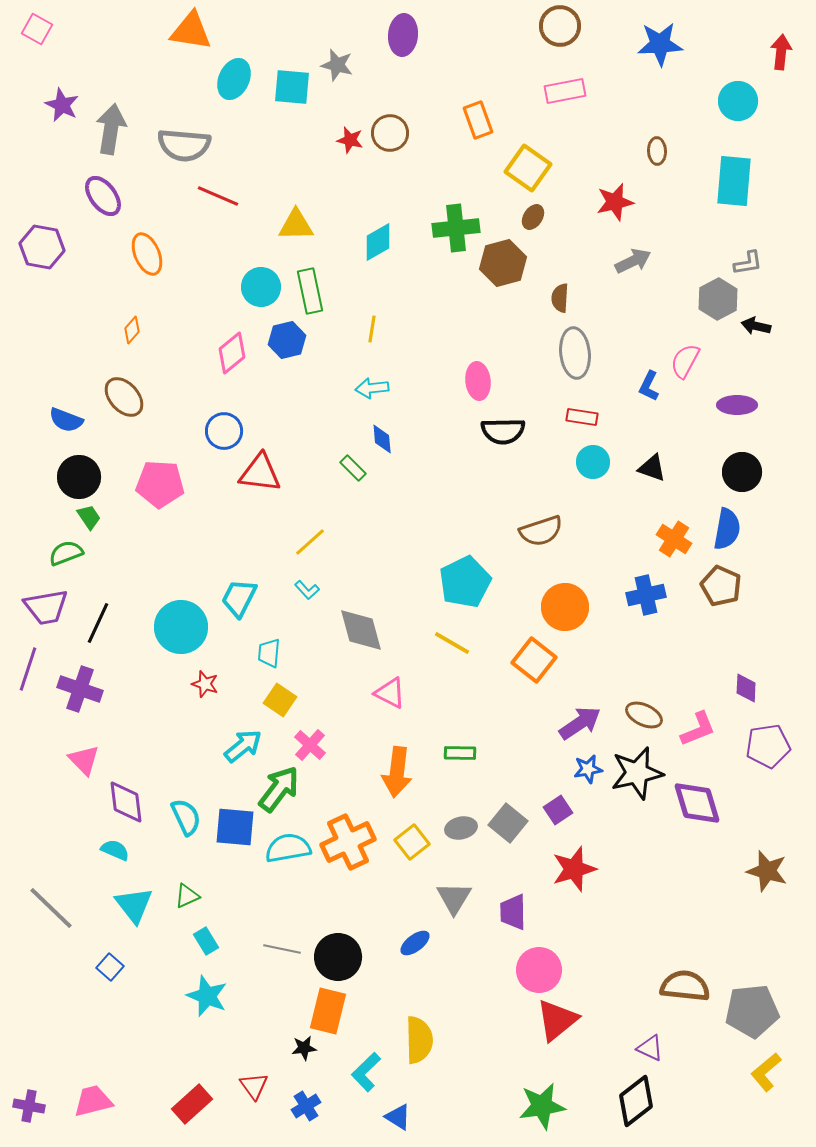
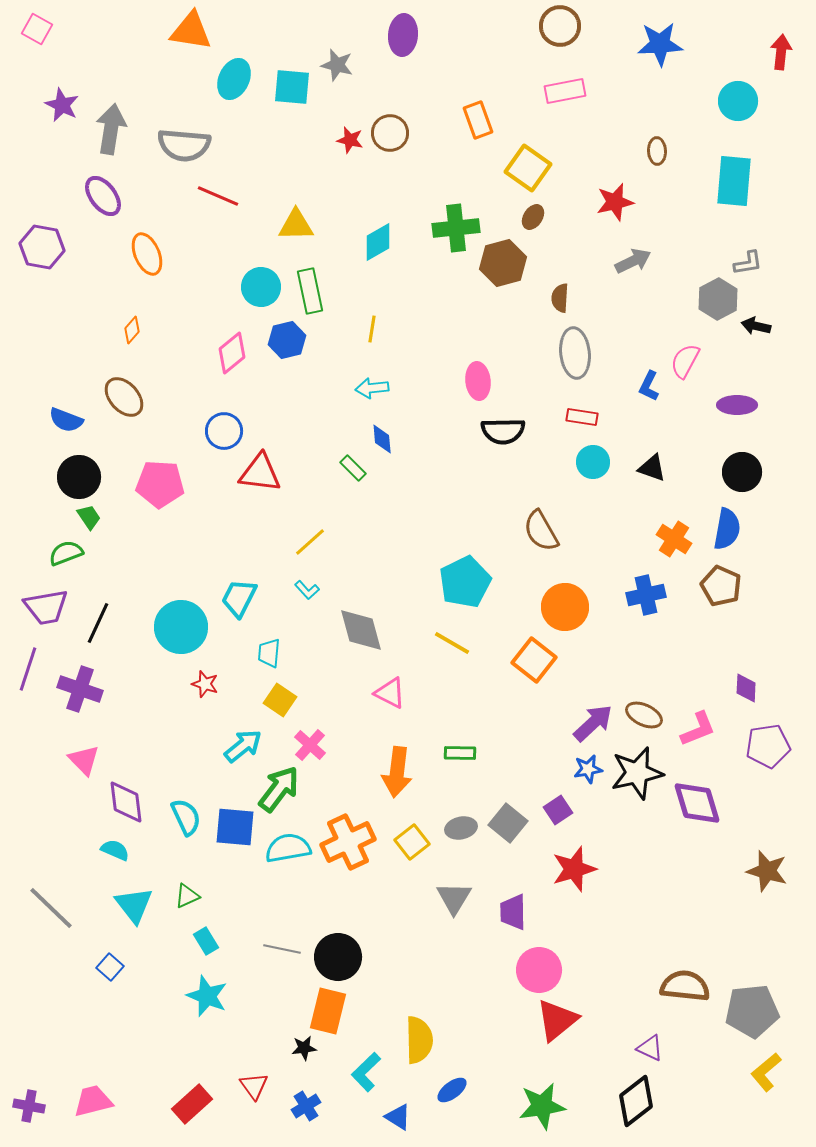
brown semicircle at (541, 531): rotated 78 degrees clockwise
purple arrow at (580, 723): moved 13 px right; rotated 9 degrees counterclockwise
blue ellipse at (415, 943): moved 37 px right, 147 px down
